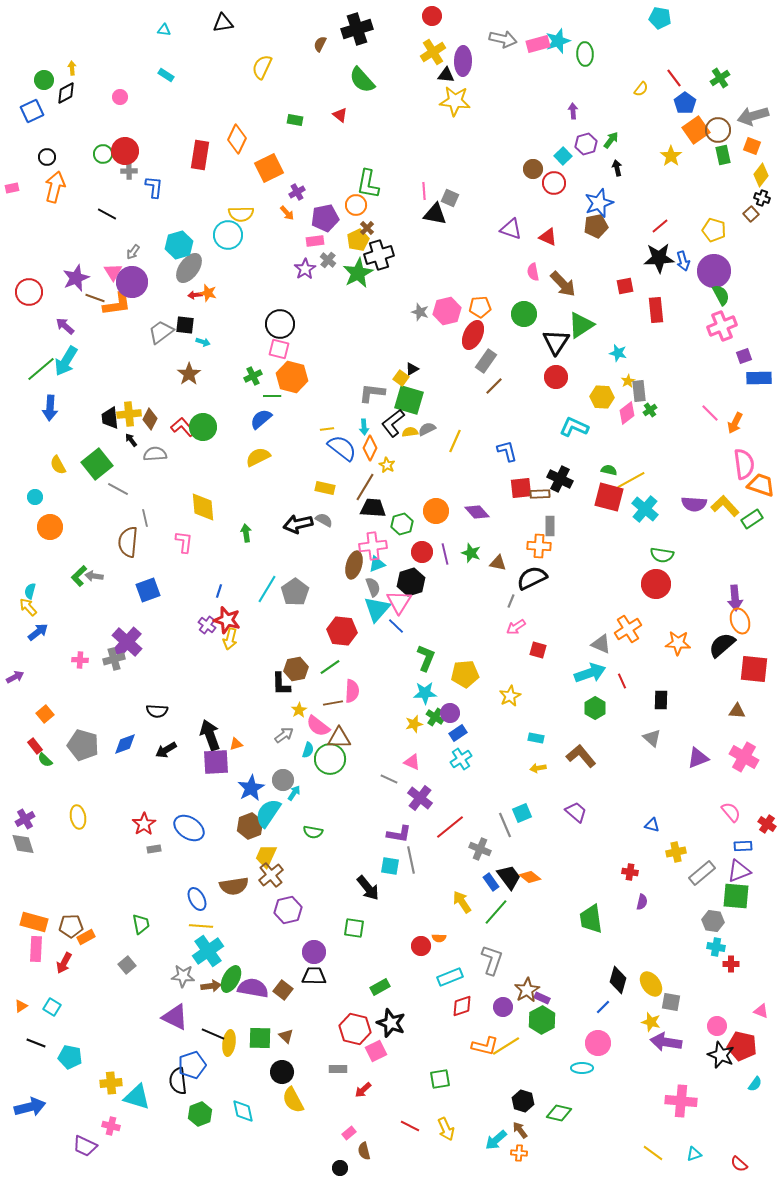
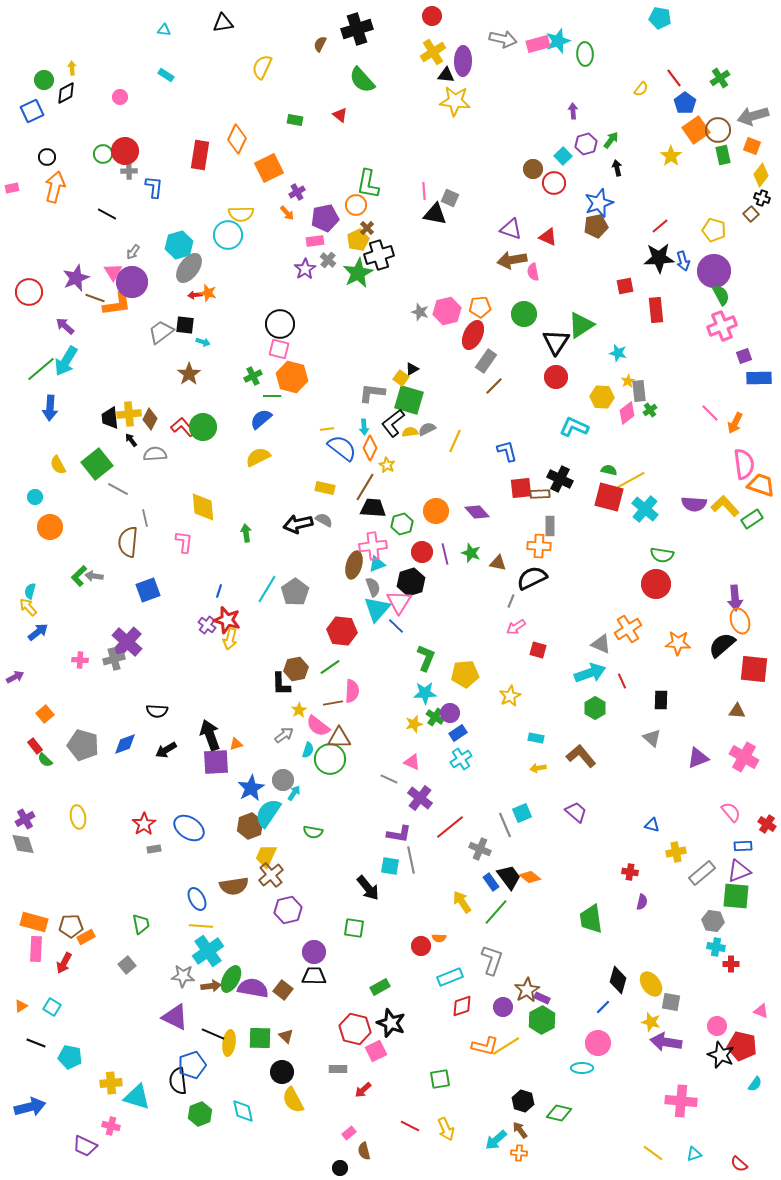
brown arrow at (563, 284): moved 51 px left, 24 px up; rotated 124 degrees clockwise
